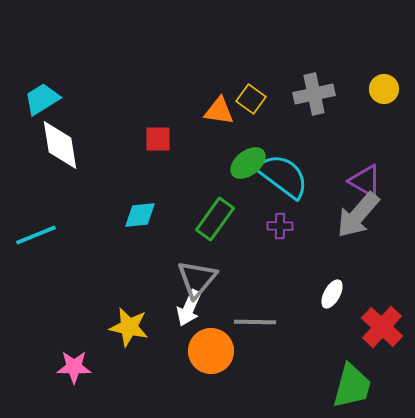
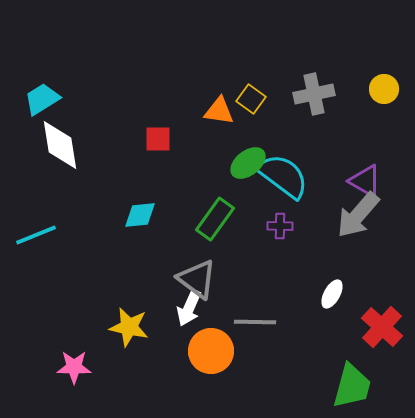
gray triangle: rotated 33 degrees counterclockwise
